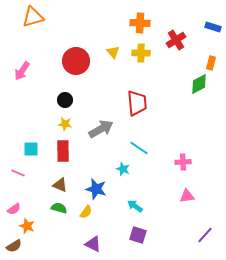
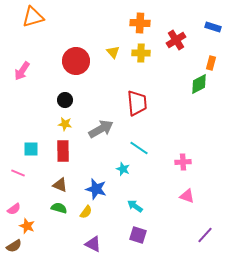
pink triangle: rotated 28 degrees clockwise
